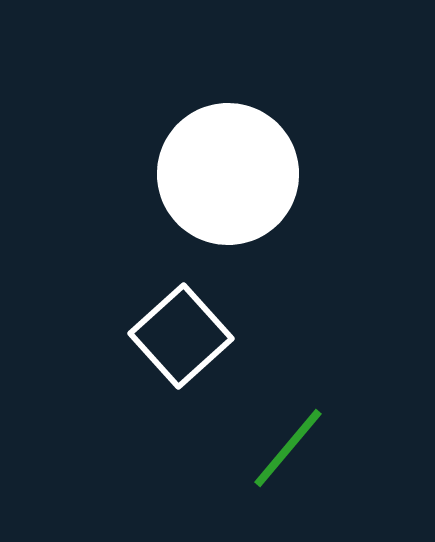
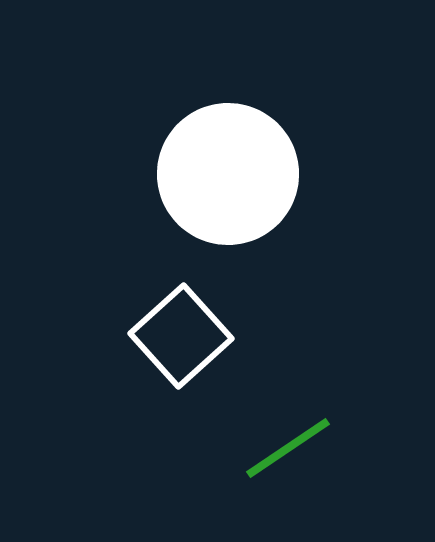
green line: rotated 16 degrees clockwise
